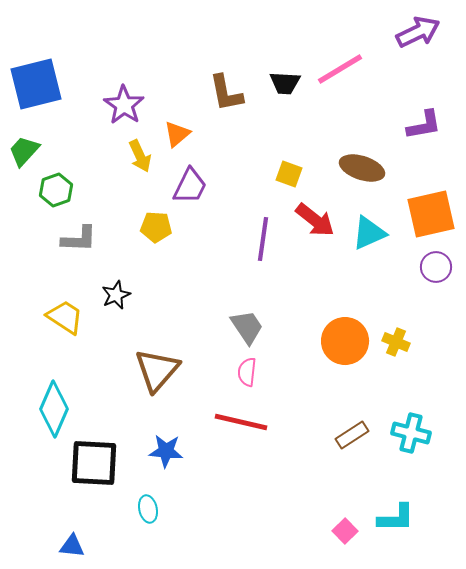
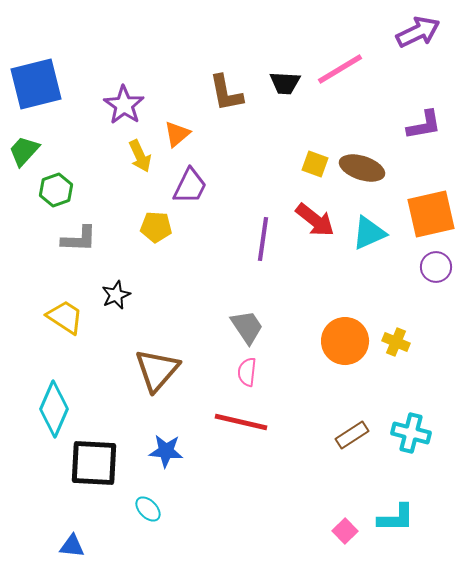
yellow square: moved 26 px right, 10 px up
cyan ellipse: rotated 32 degrees counterclockwise
